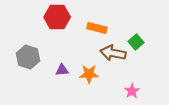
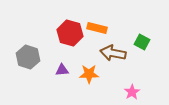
red hexagon: moved 13 px right, 16 px down; rotated 15 degrees clockwise
green square: moved 6 px right; rotated 21 degrees counterclockwise
pink star: moved 1 px down
